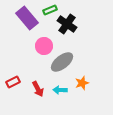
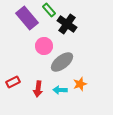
green rectangle: moved 1 px left; rotated 72 degrees clockwise
orange star: moved 2 px left, 1 px down
red arrow: rotated 35 degrees clockwise
